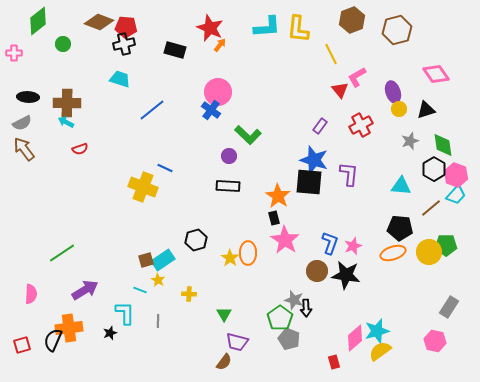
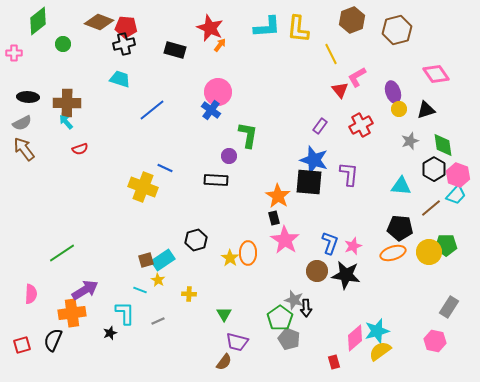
cyan arrow at (66, 122): rotated 21 degrees clockwise
green L-shape at (248, 135): rotated 124 degrees counterclockwise
pink hexagon at (456, 175): moved 2 px right
black rectangle at (228, 186): moved 12 px left, 6 px up
gray line at (158, 321): rotated 64 degrees clockwise
orange cross at (69, 328): moved 3 px right, 15 px up
